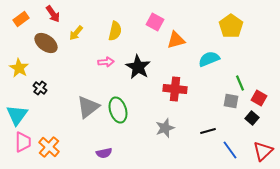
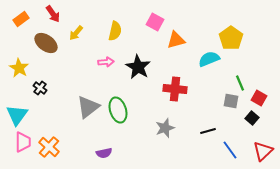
yellow pentagon: moved 12 px down
